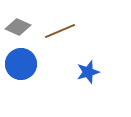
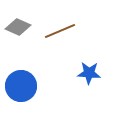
blue circle: moved 22 px down
blue star: moved 1 px right, 1 px down; rotated 20 degrees clockwise
